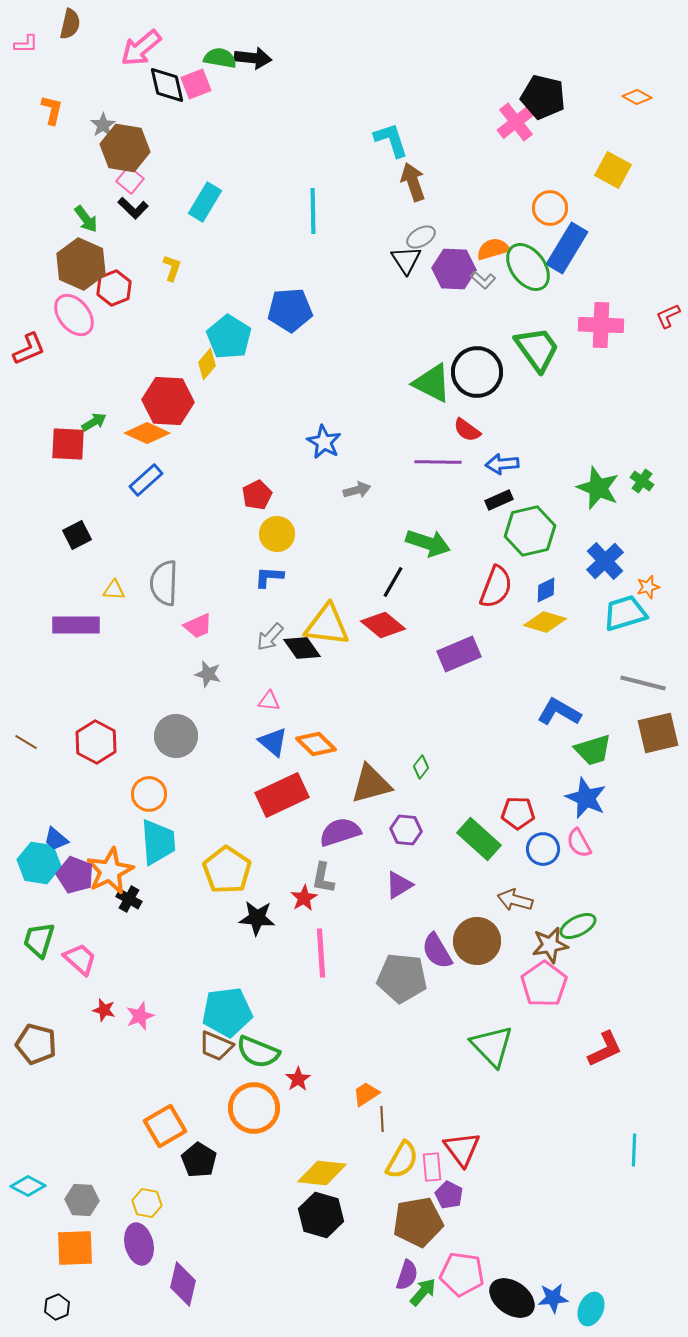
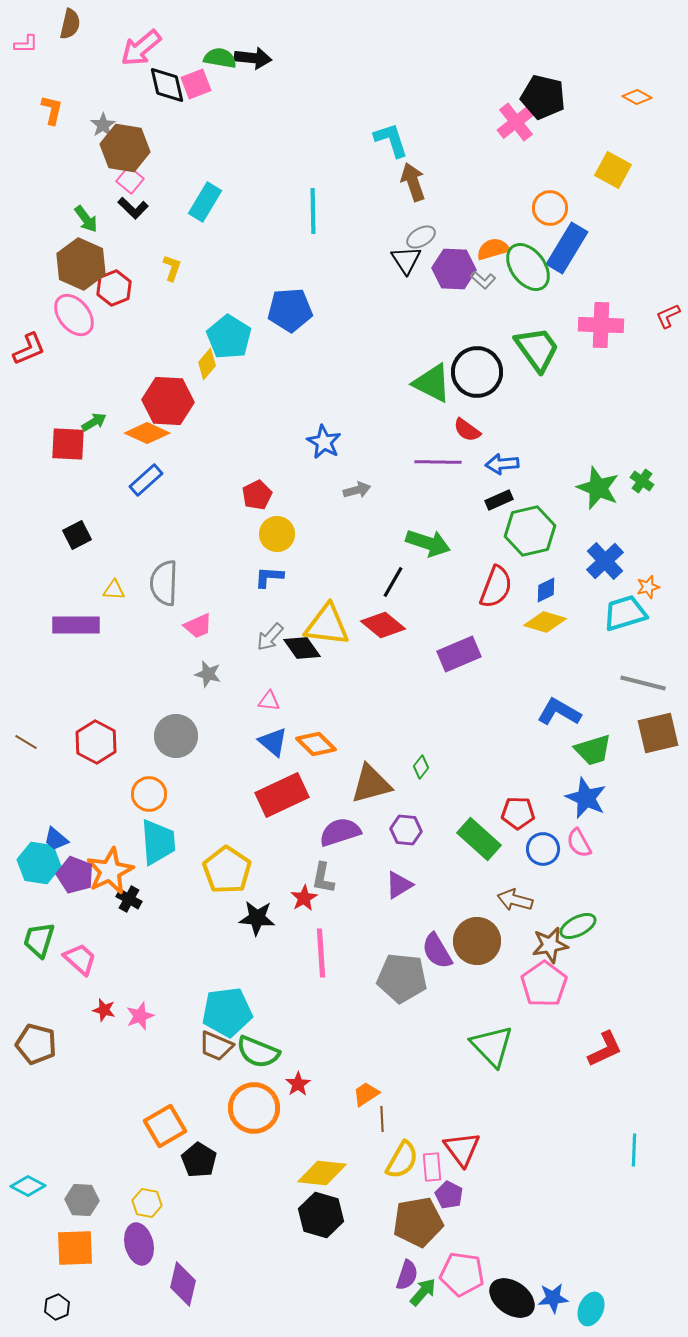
red star at (298, 1079): moved 5 px down
